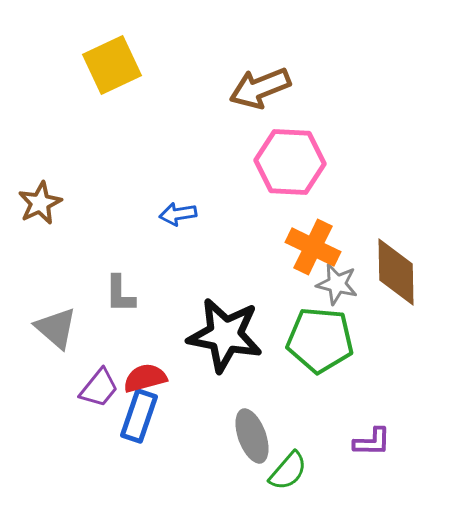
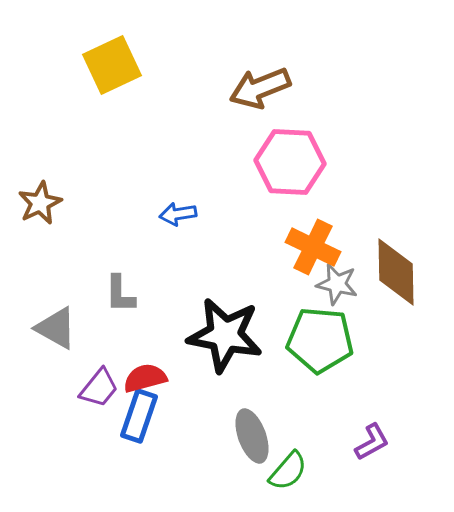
gray triangle: rotated 12 degrees counterclockwise
purple L-shape: rotated 30 degrees counterclockwise
